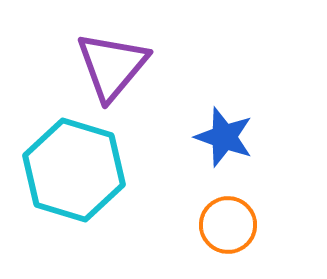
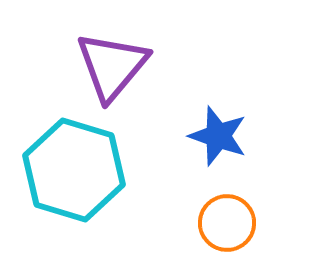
blue star: moved 6 px left, 1 px up
orange circle: moved 1 px left, 2 px up
